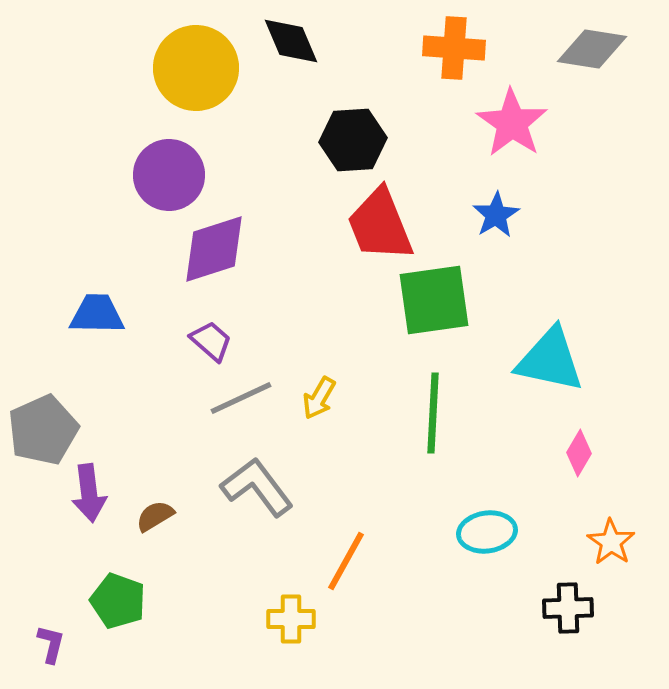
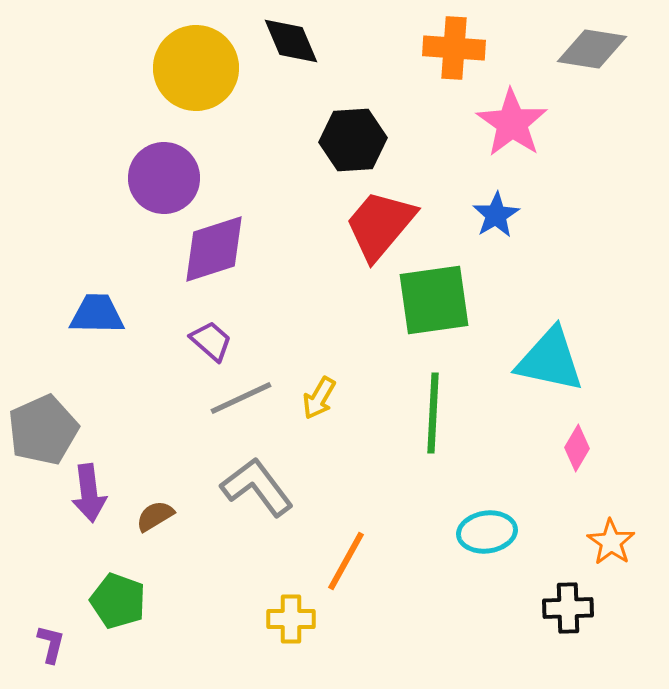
purple circle: moved 5 px left, 3 px down
red trapezoid: rotated 62 degrees clockwise
pink diamond: moved 2 px left, 5 px up
